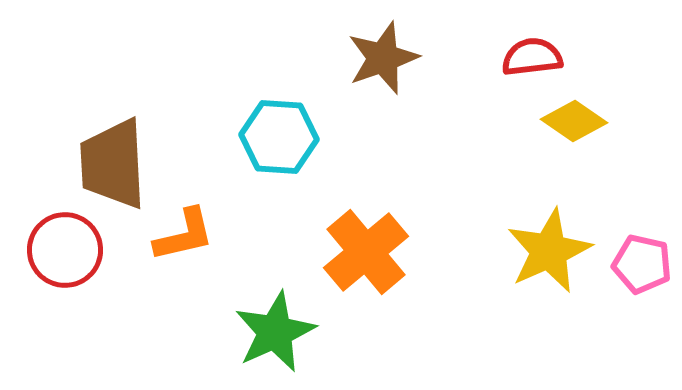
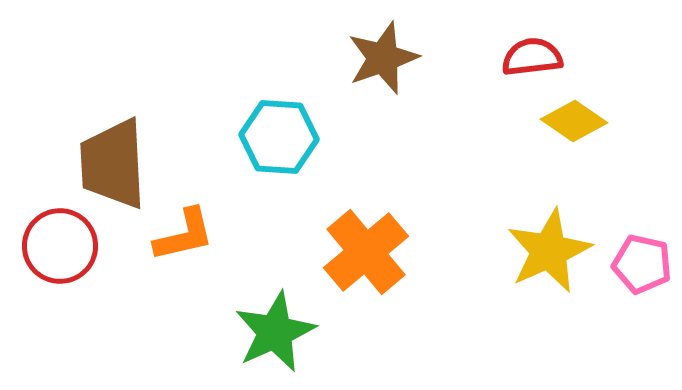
red circle: moved 5 px left, 4 px up
